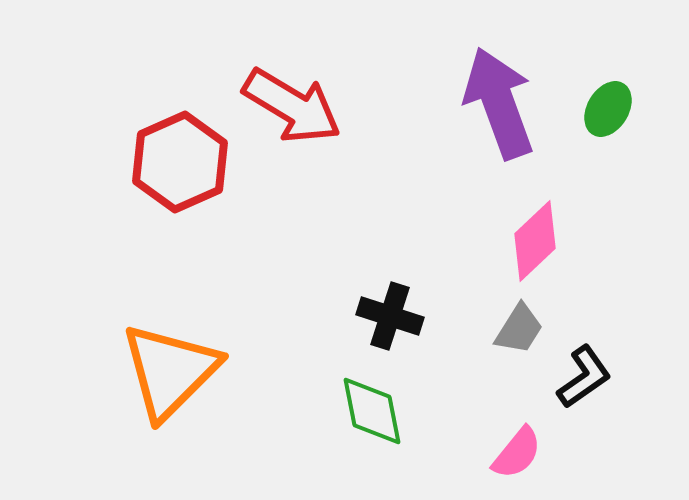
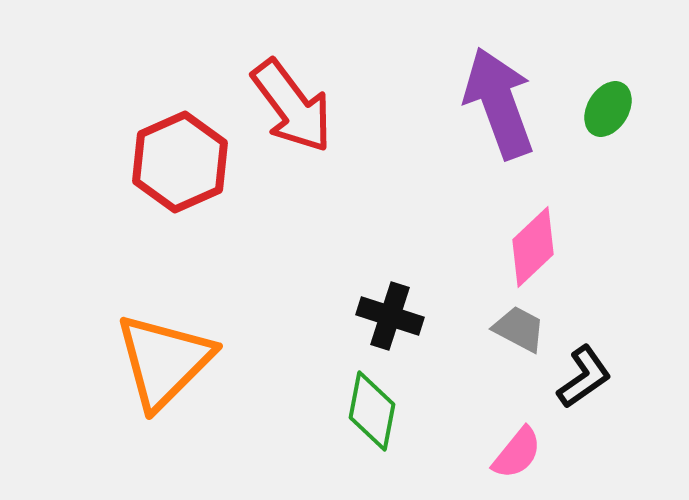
red arrow: rotated 22 degrees clockwise
pink diamond: moved 2 px left, 6 px down
gray trapezoid: rotated 94 degrees counterclockwise
orange triangle: moved 6 px left, 10 px up
green diamond: rotated 22 degrees clockwise
